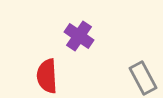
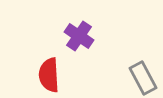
red semicircle: moved 2 px right, 1 px up
